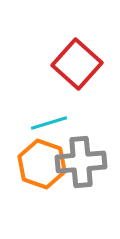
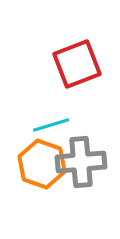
red square: rotated 27 degrees clockwise
cyan line: moved 2 px right, 2 px down
